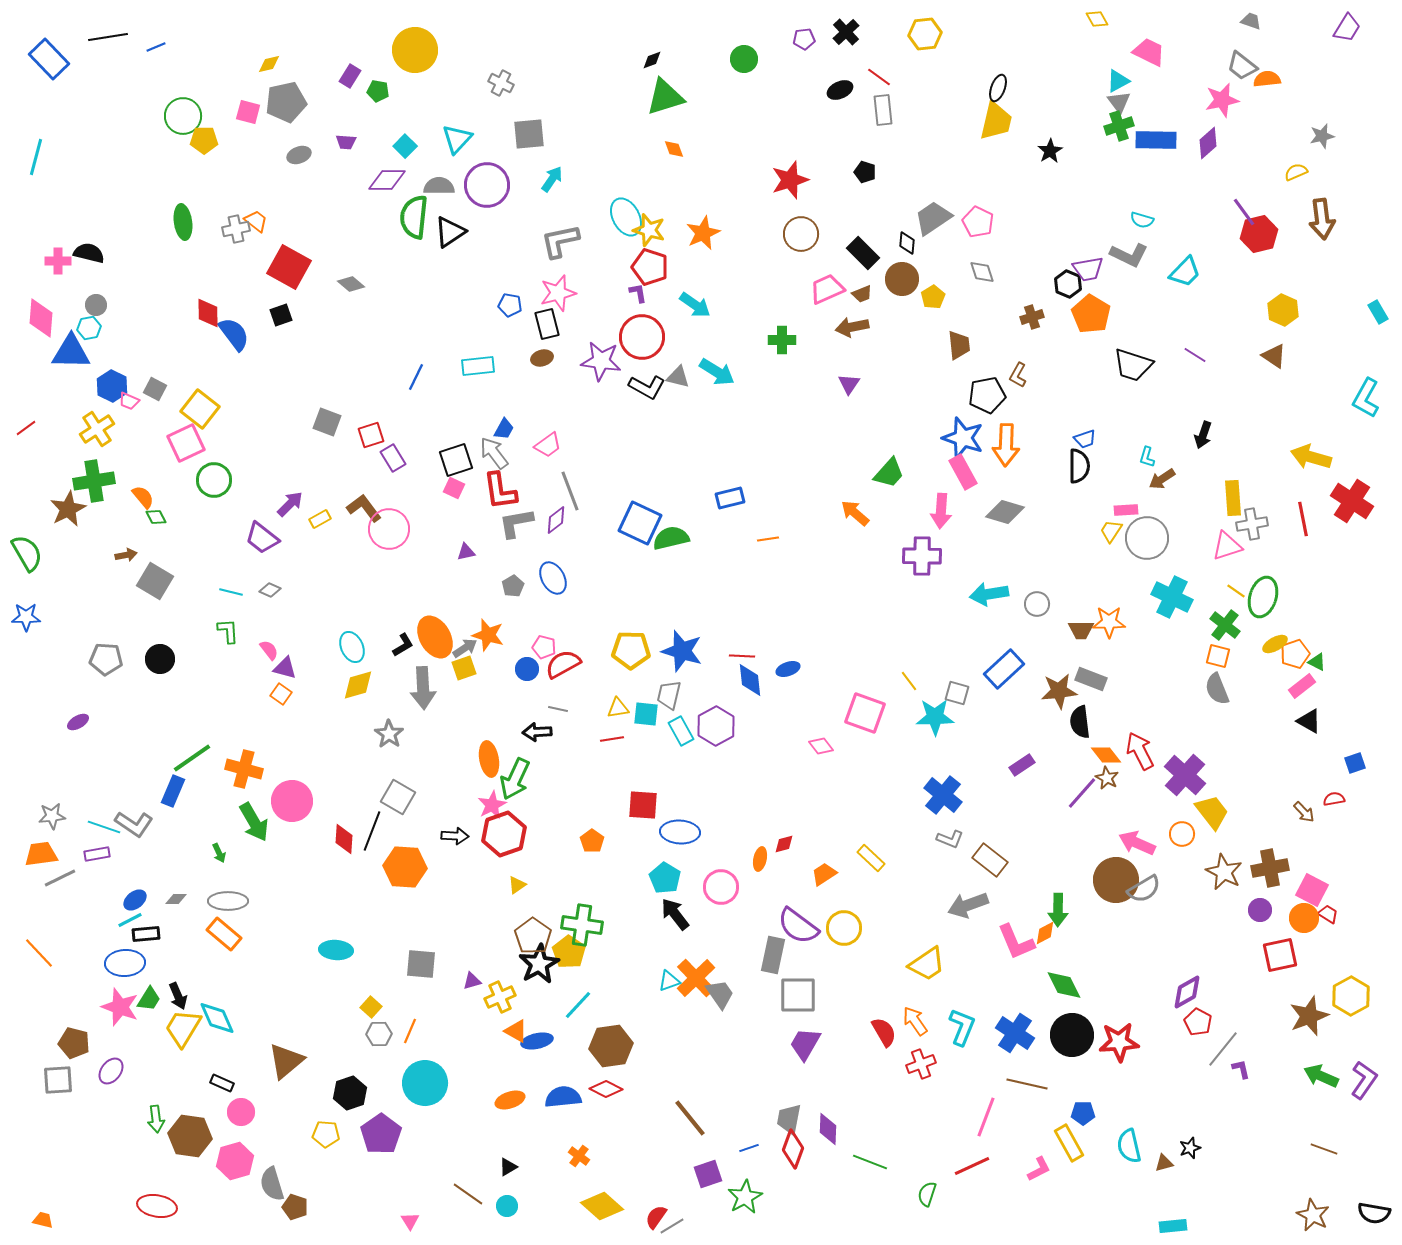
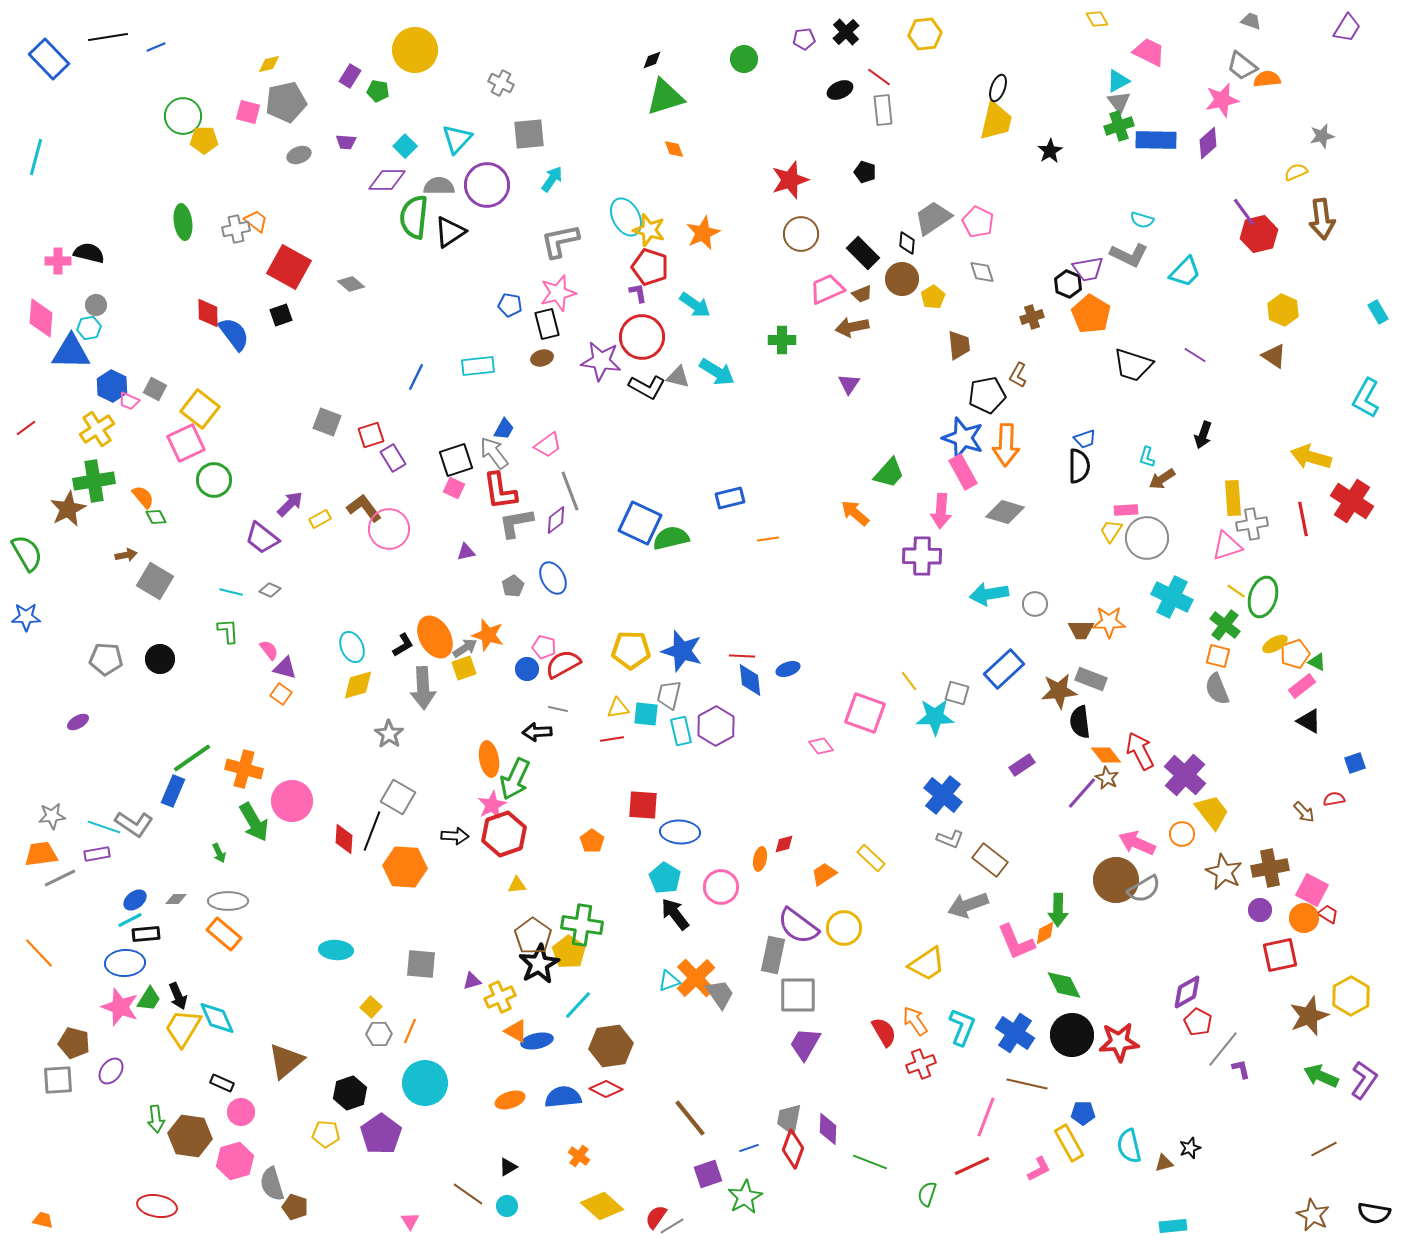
gray circle at (1037, 604): moved 2 px left
cyan rectangle at (681, 731): rotated 16 degrees clockwise
yellow triangle at (517, 885): rotated 30 degrees clockwise
brown line at (1324, 1149): rotated 48 degrees counterclockwise
